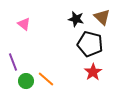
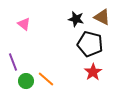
brown triangle: rotated 18 degrees counterclockwise
